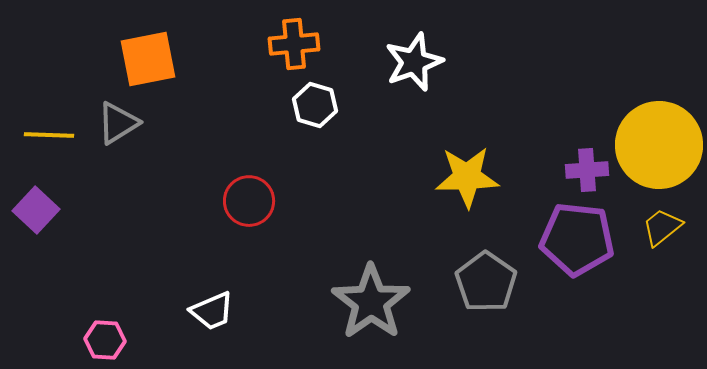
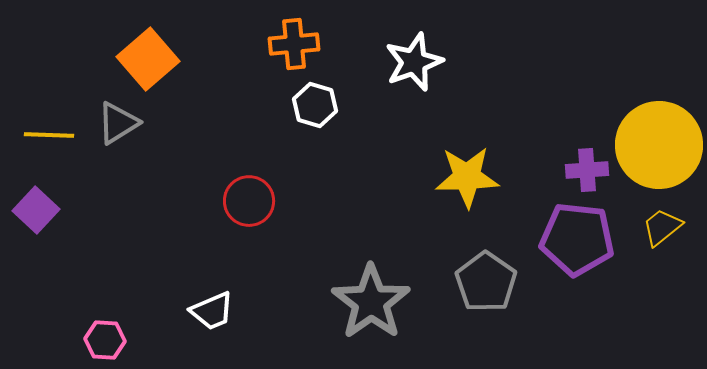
orange square: rotated 30 degrees counterclockwise
